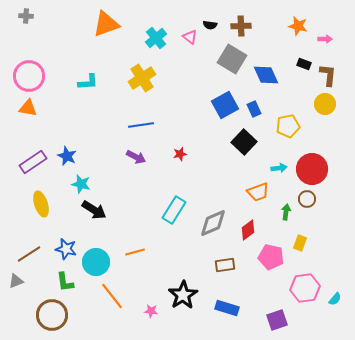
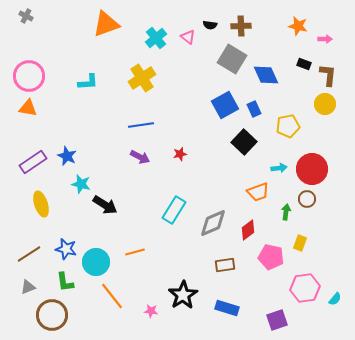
gray cross at (26, 16): rotated 24 degrees clockwise
pink triangle at (190, 37): moved 2 px left
purple arrow at (136, 157): moved 4 px right
black arrow at (94, 210): moved 11 px right, 5 px up
gray triangle at (16, 281): moved 12 px right, 6 px down
